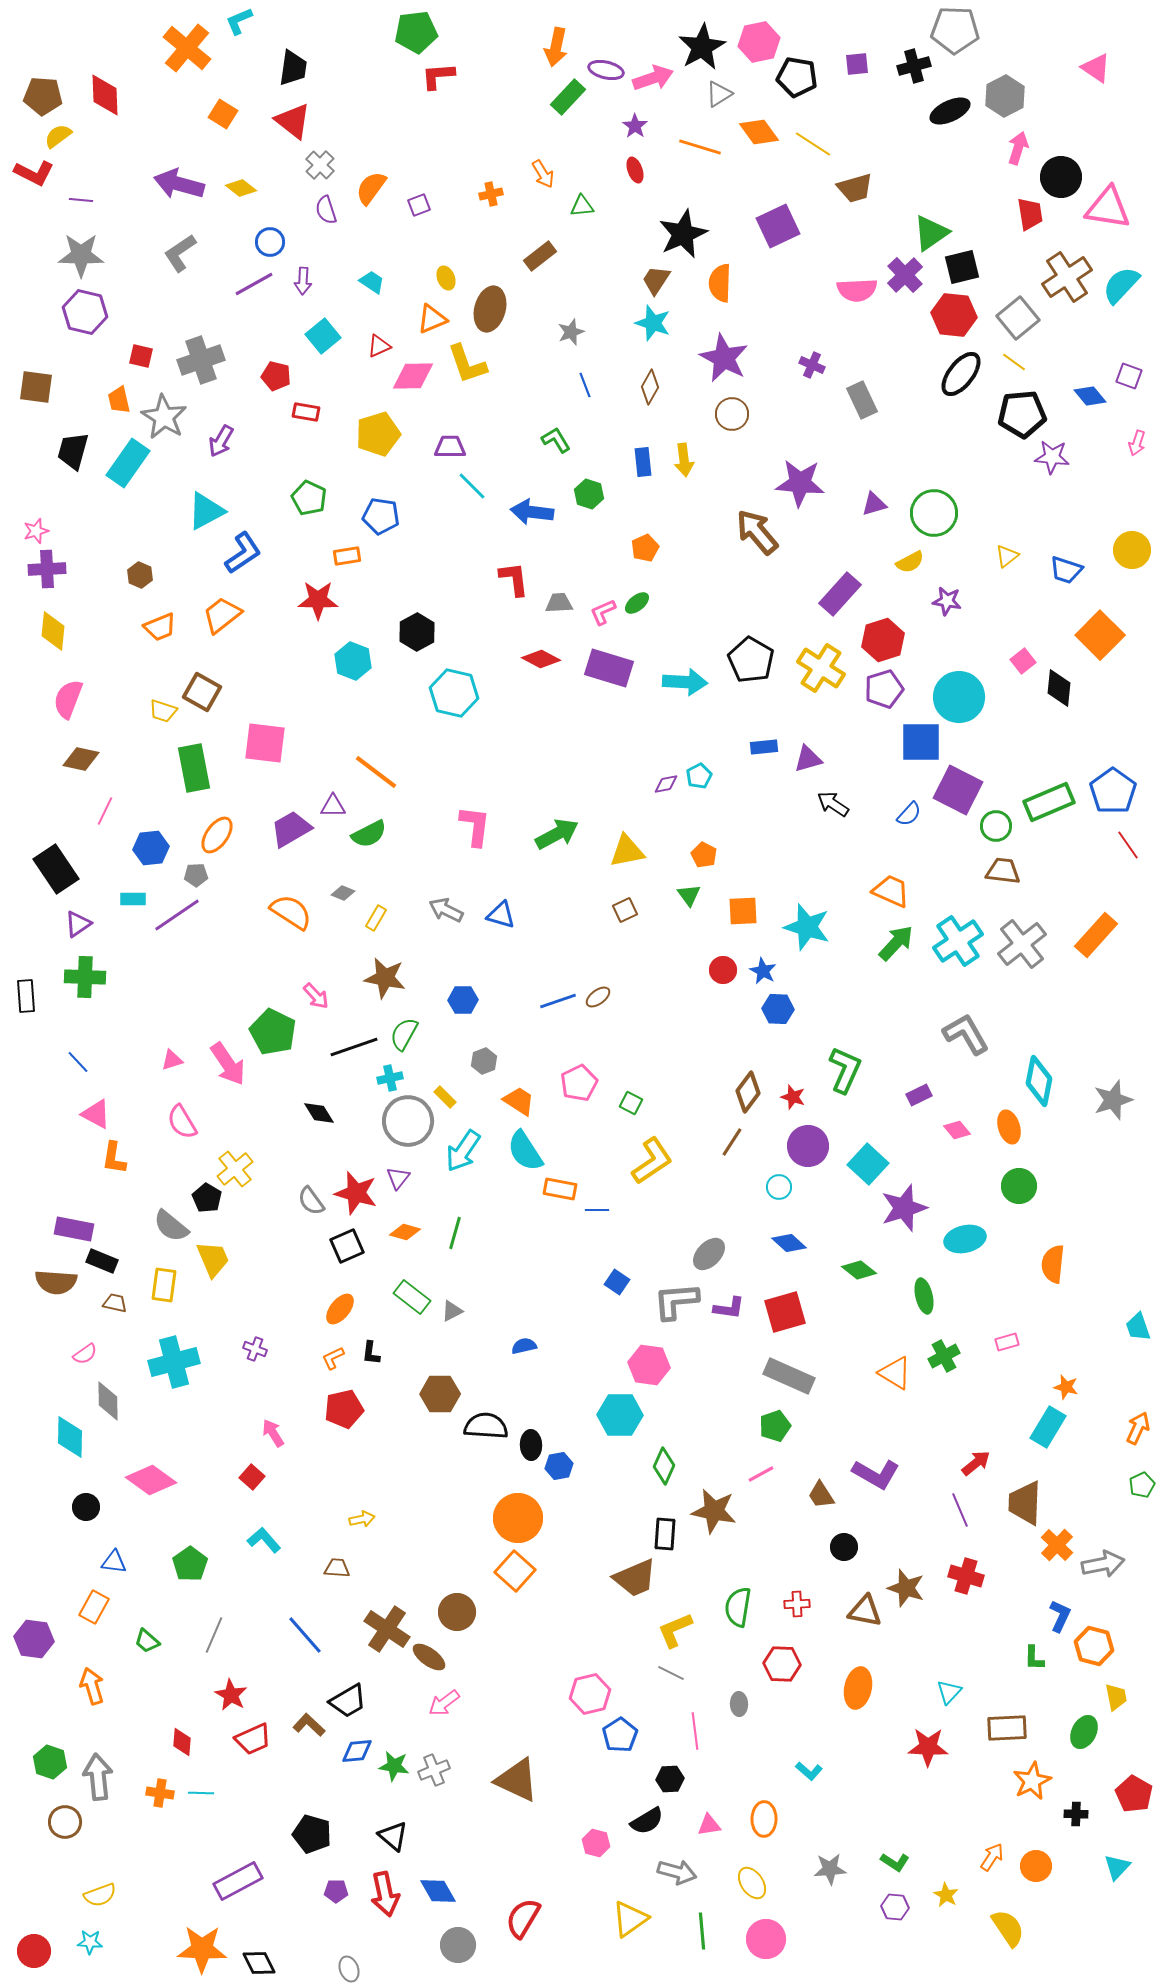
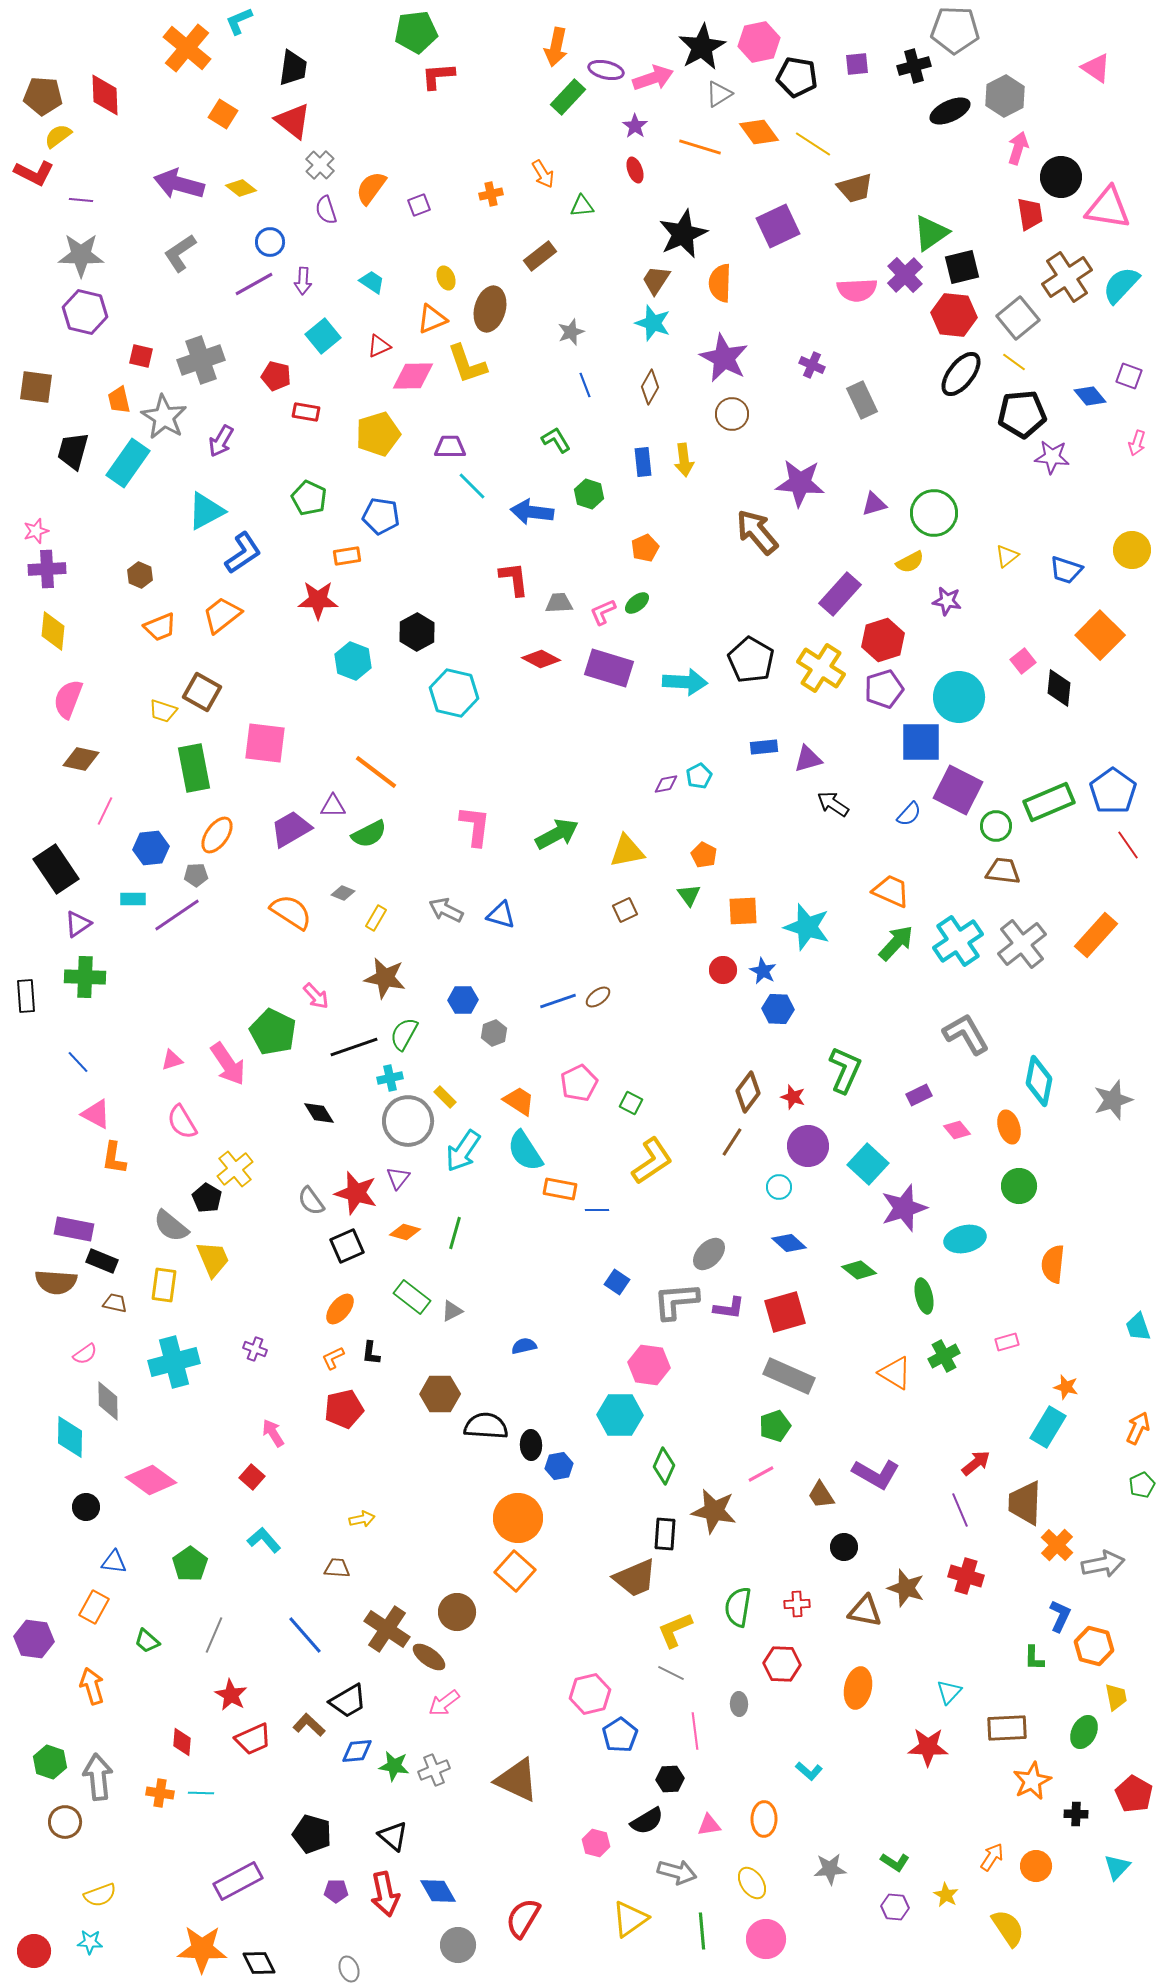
gray hexagon at (484, 1061): moved 10 px right, 28 px up
